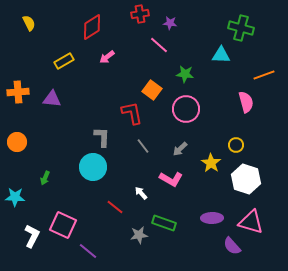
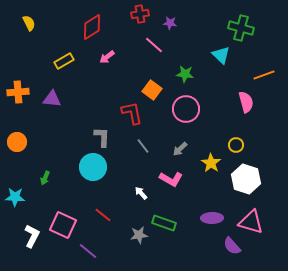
pink line: moved 5 px left
cyan triangle: rotated 42 degrees clockwise
red line: moved 12 px left, 8 px down
